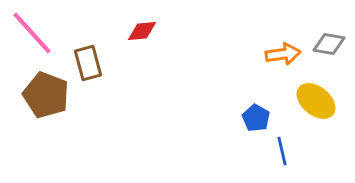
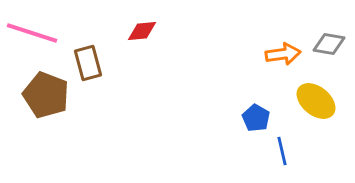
pink line: rotated 30 degrees counterclockwise
